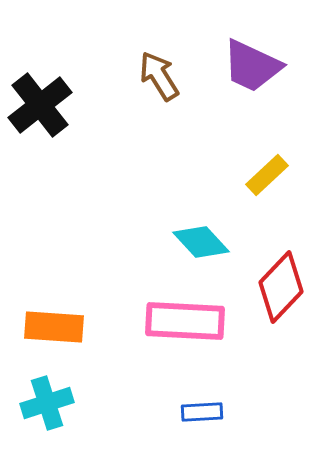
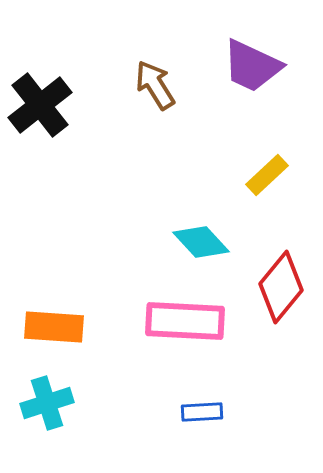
brown arrow: moved 4 px left, 9 px down
red diamond: rotated 4 degrees counterclockwise
